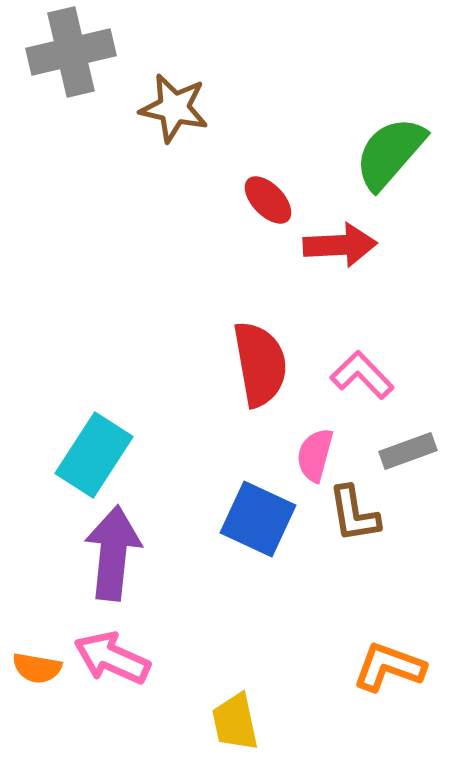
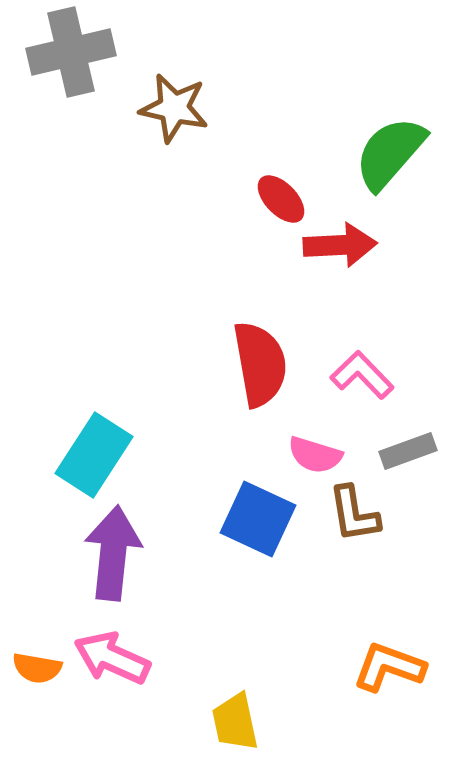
red ellipse: moved 13 px right, 1 px up
pink semicircle: rotated 88 degrees counterclockwise
